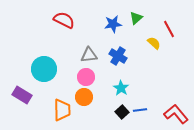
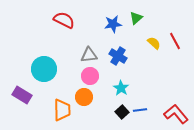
red line: moved 6 px right, 12 px down
pink circle: moved 4 px right, 1 px up
